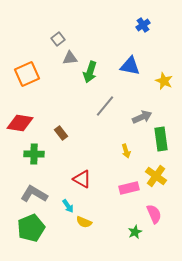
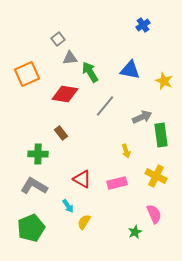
blue triangle: moved 4 px down
green arrow: rotated 130 degrees clockwise
red diamond: moved 45 px right, 29 px up
green rectangle: moved 4 px up
green cross: moved 4 px right
yellow cross: rotated 10 degrees counterclockwise
pink rectangle: moved 12 px left, 5 px up
gray L-shape: moved 8 px up
yellow semicircle: rotated 98 degrees clockwise
